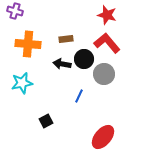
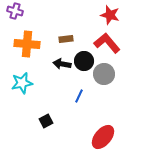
red star: moved 3 px right
orange cross: moved 1 px left
black circle: moved 2 px down
